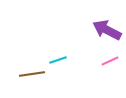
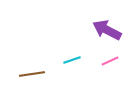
cyan line: moved 14 px right
